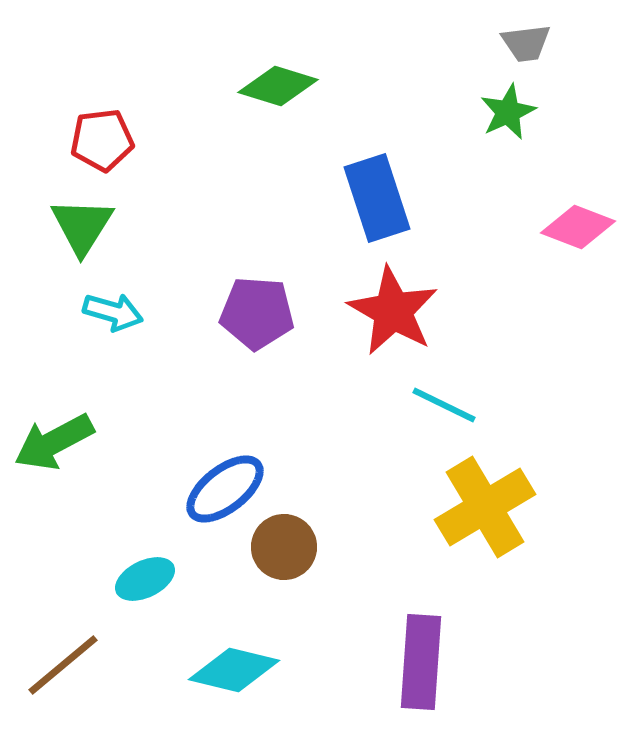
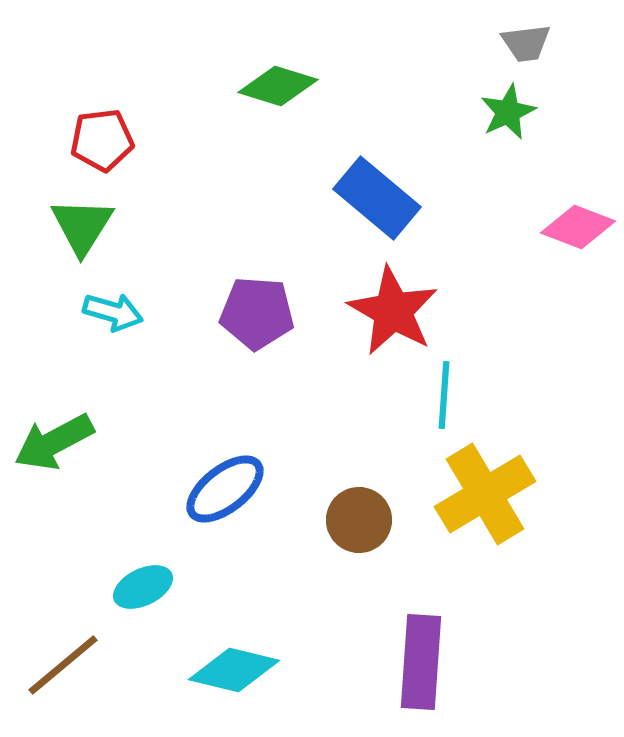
blue rectangle: rotated 32 degrees counterclockwise
cyan line: moved 10 px up; rotated 68 degrees clockwise
yellow cross: moved 13 px up
brown circle: moved 75 px right, 27 px up
cyan ellipse: moved 2 px left, 8 px down
